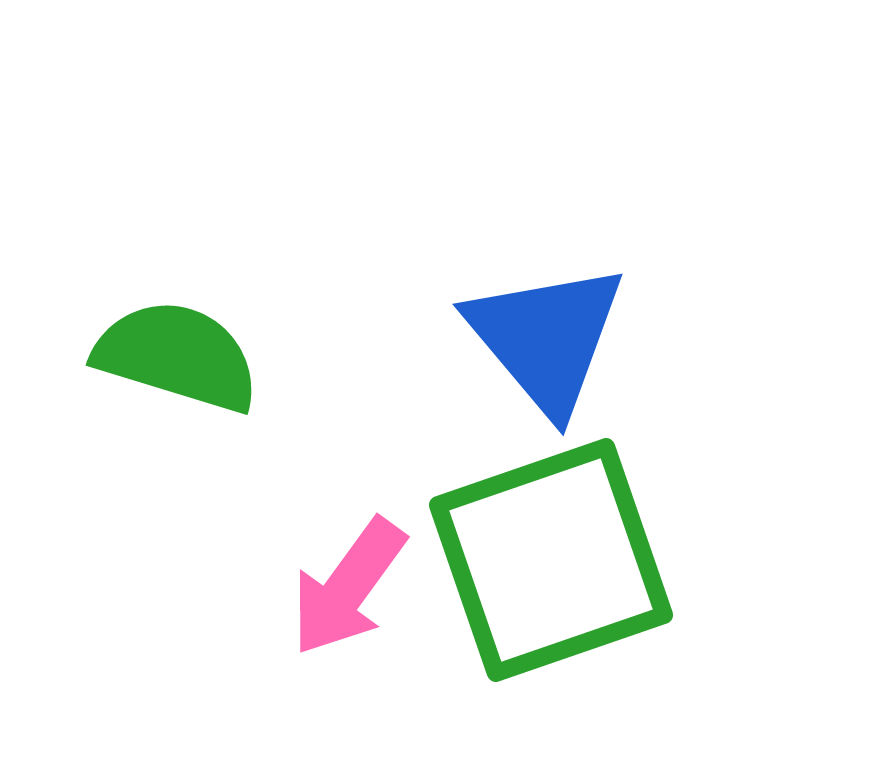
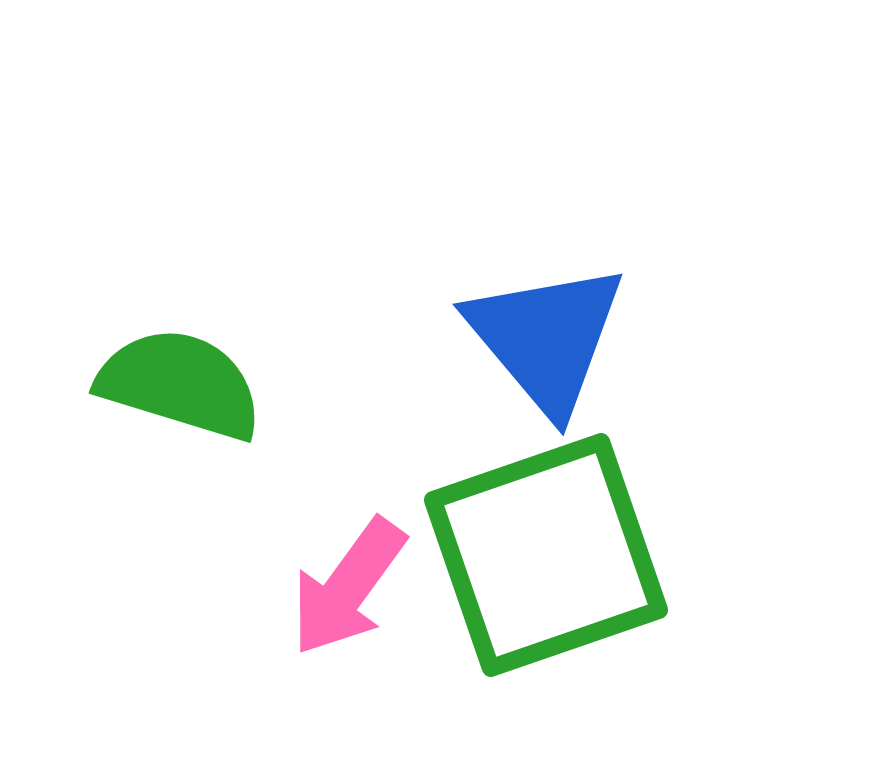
green semicircle: moved 3 px right, 28 px down
green square: moved 5 px left, 5 px up
